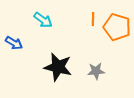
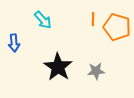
cyan arrow: rotated 12 degrees clockwise
blue arrow: rotated 54 degrees clockwise
black star: rotated 20 degrees clockwise
